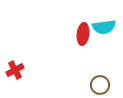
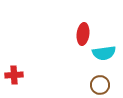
cyan semicircle: moved 26 px down
red cross: moved 1 px left, 5 px down; rotated 24 degrees clockwise
